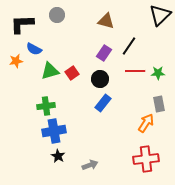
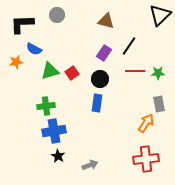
orange star: moved 1 px down
blue rectangle: moved 6 px left; rotated 30 degrees counterclockwise
